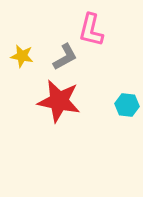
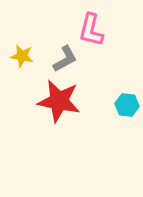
gray L-shape: moved 2 px down
